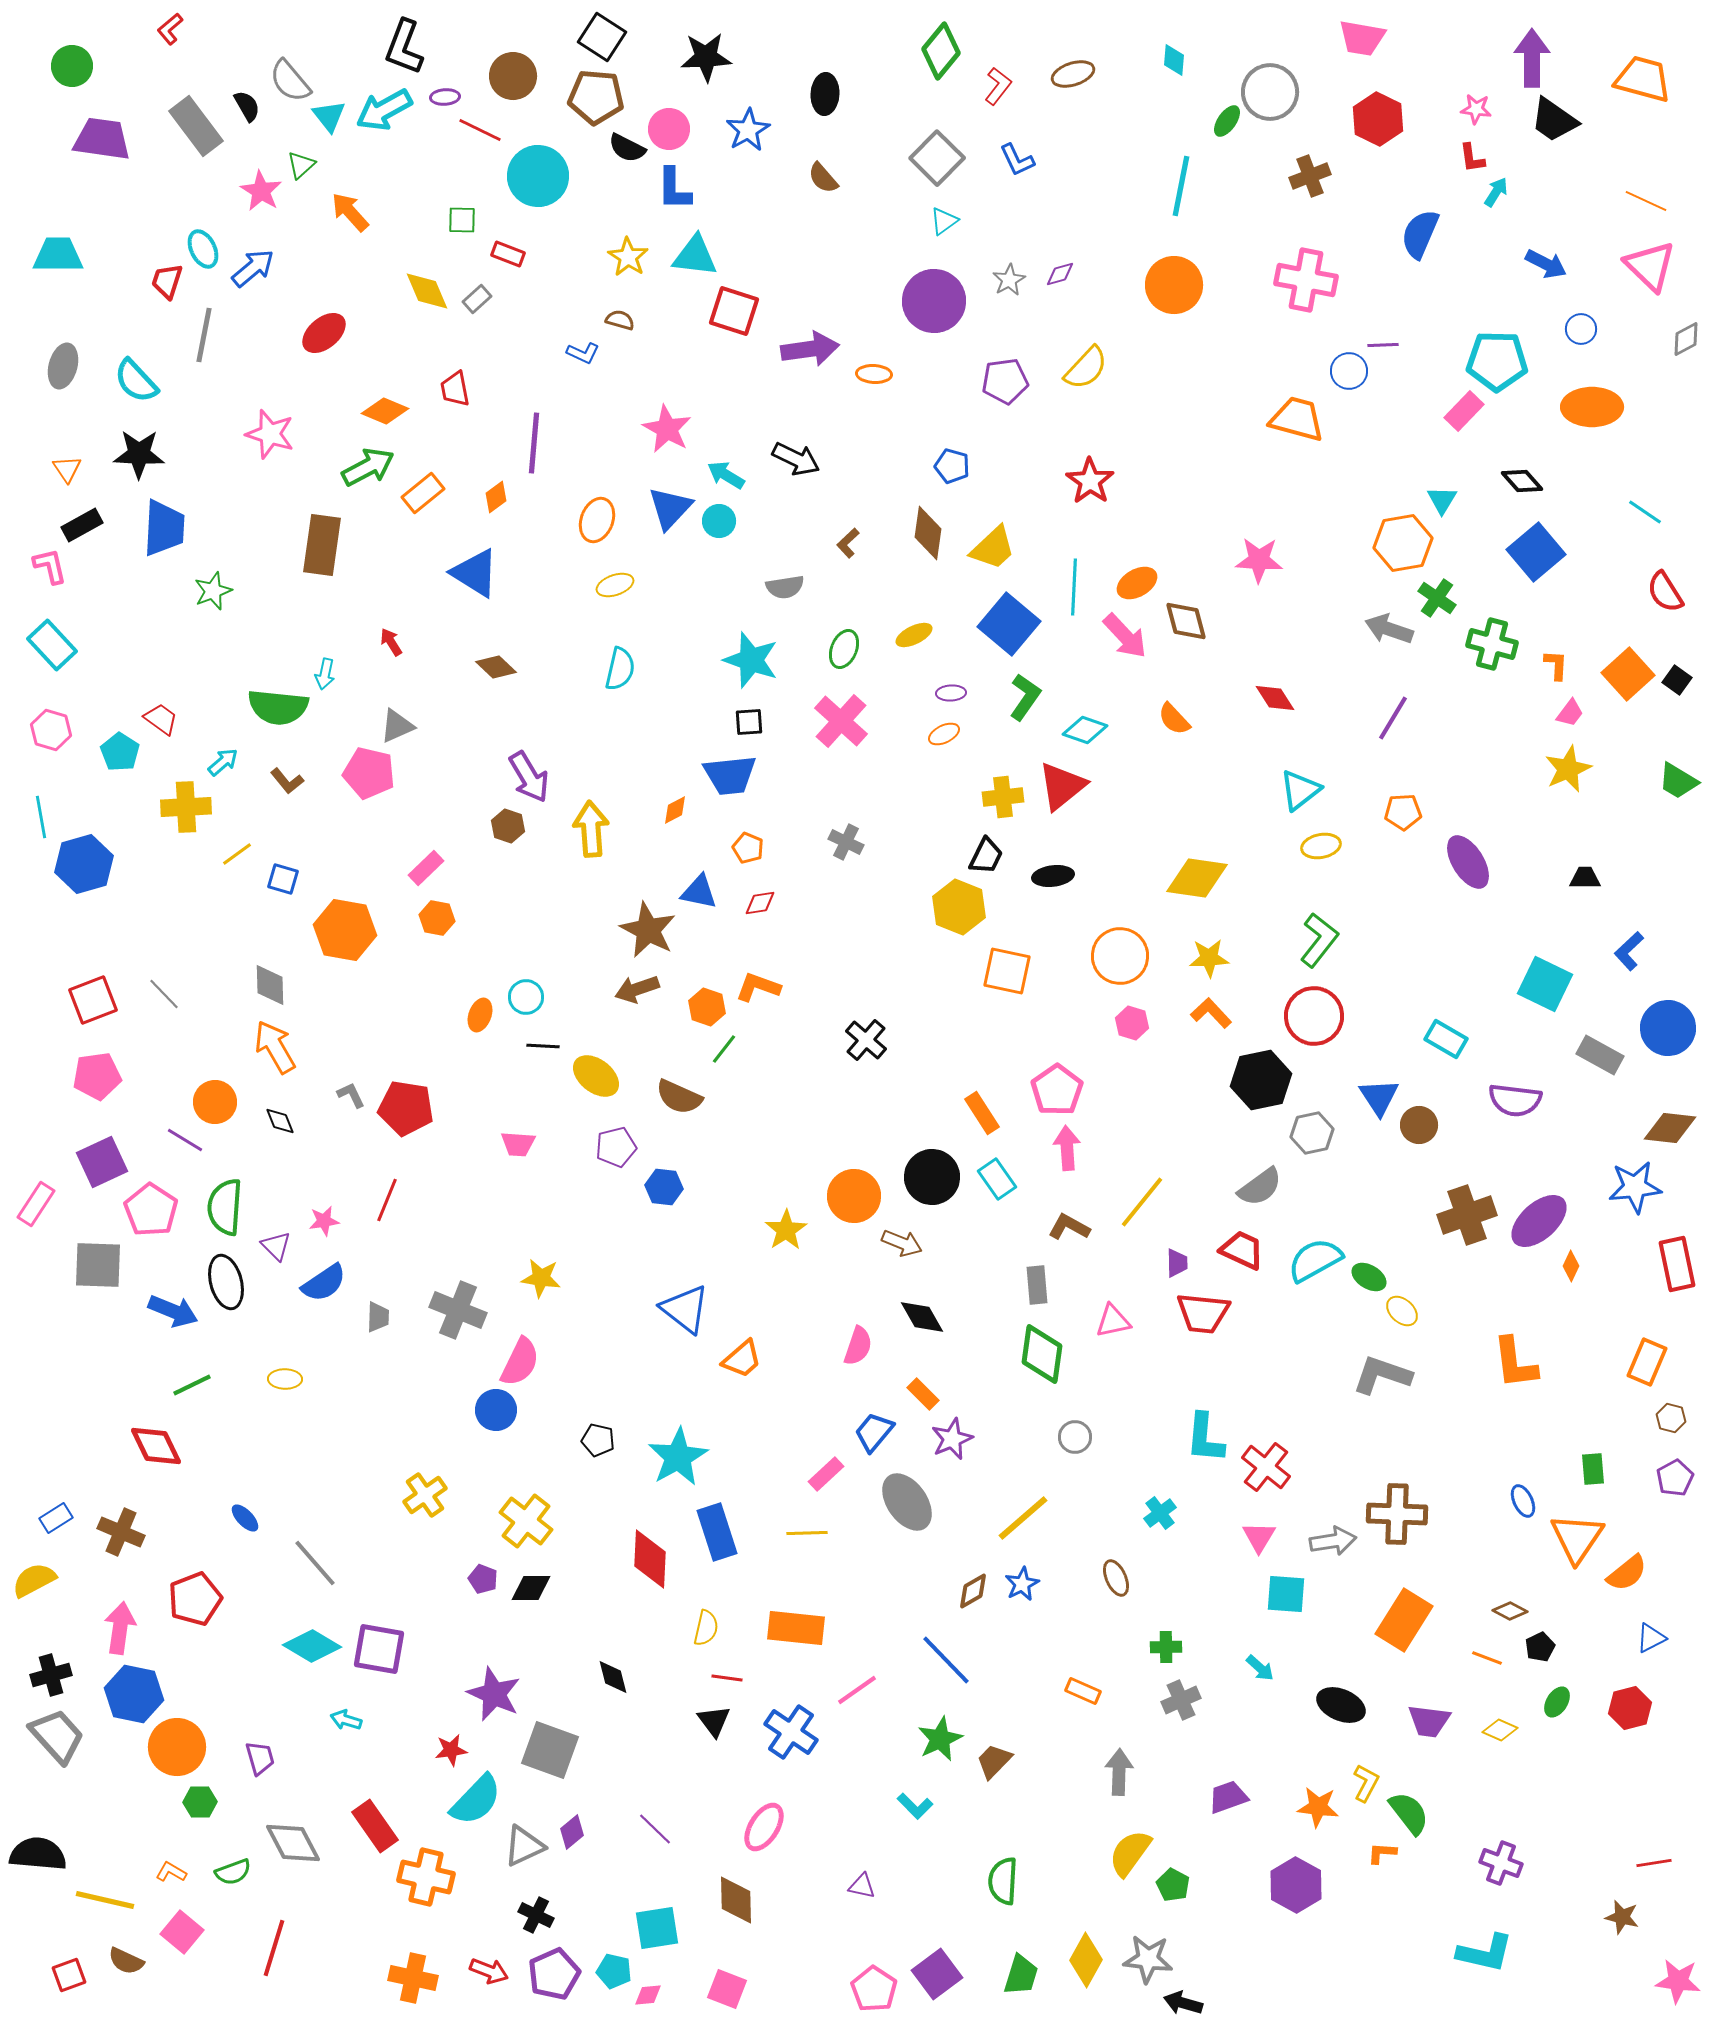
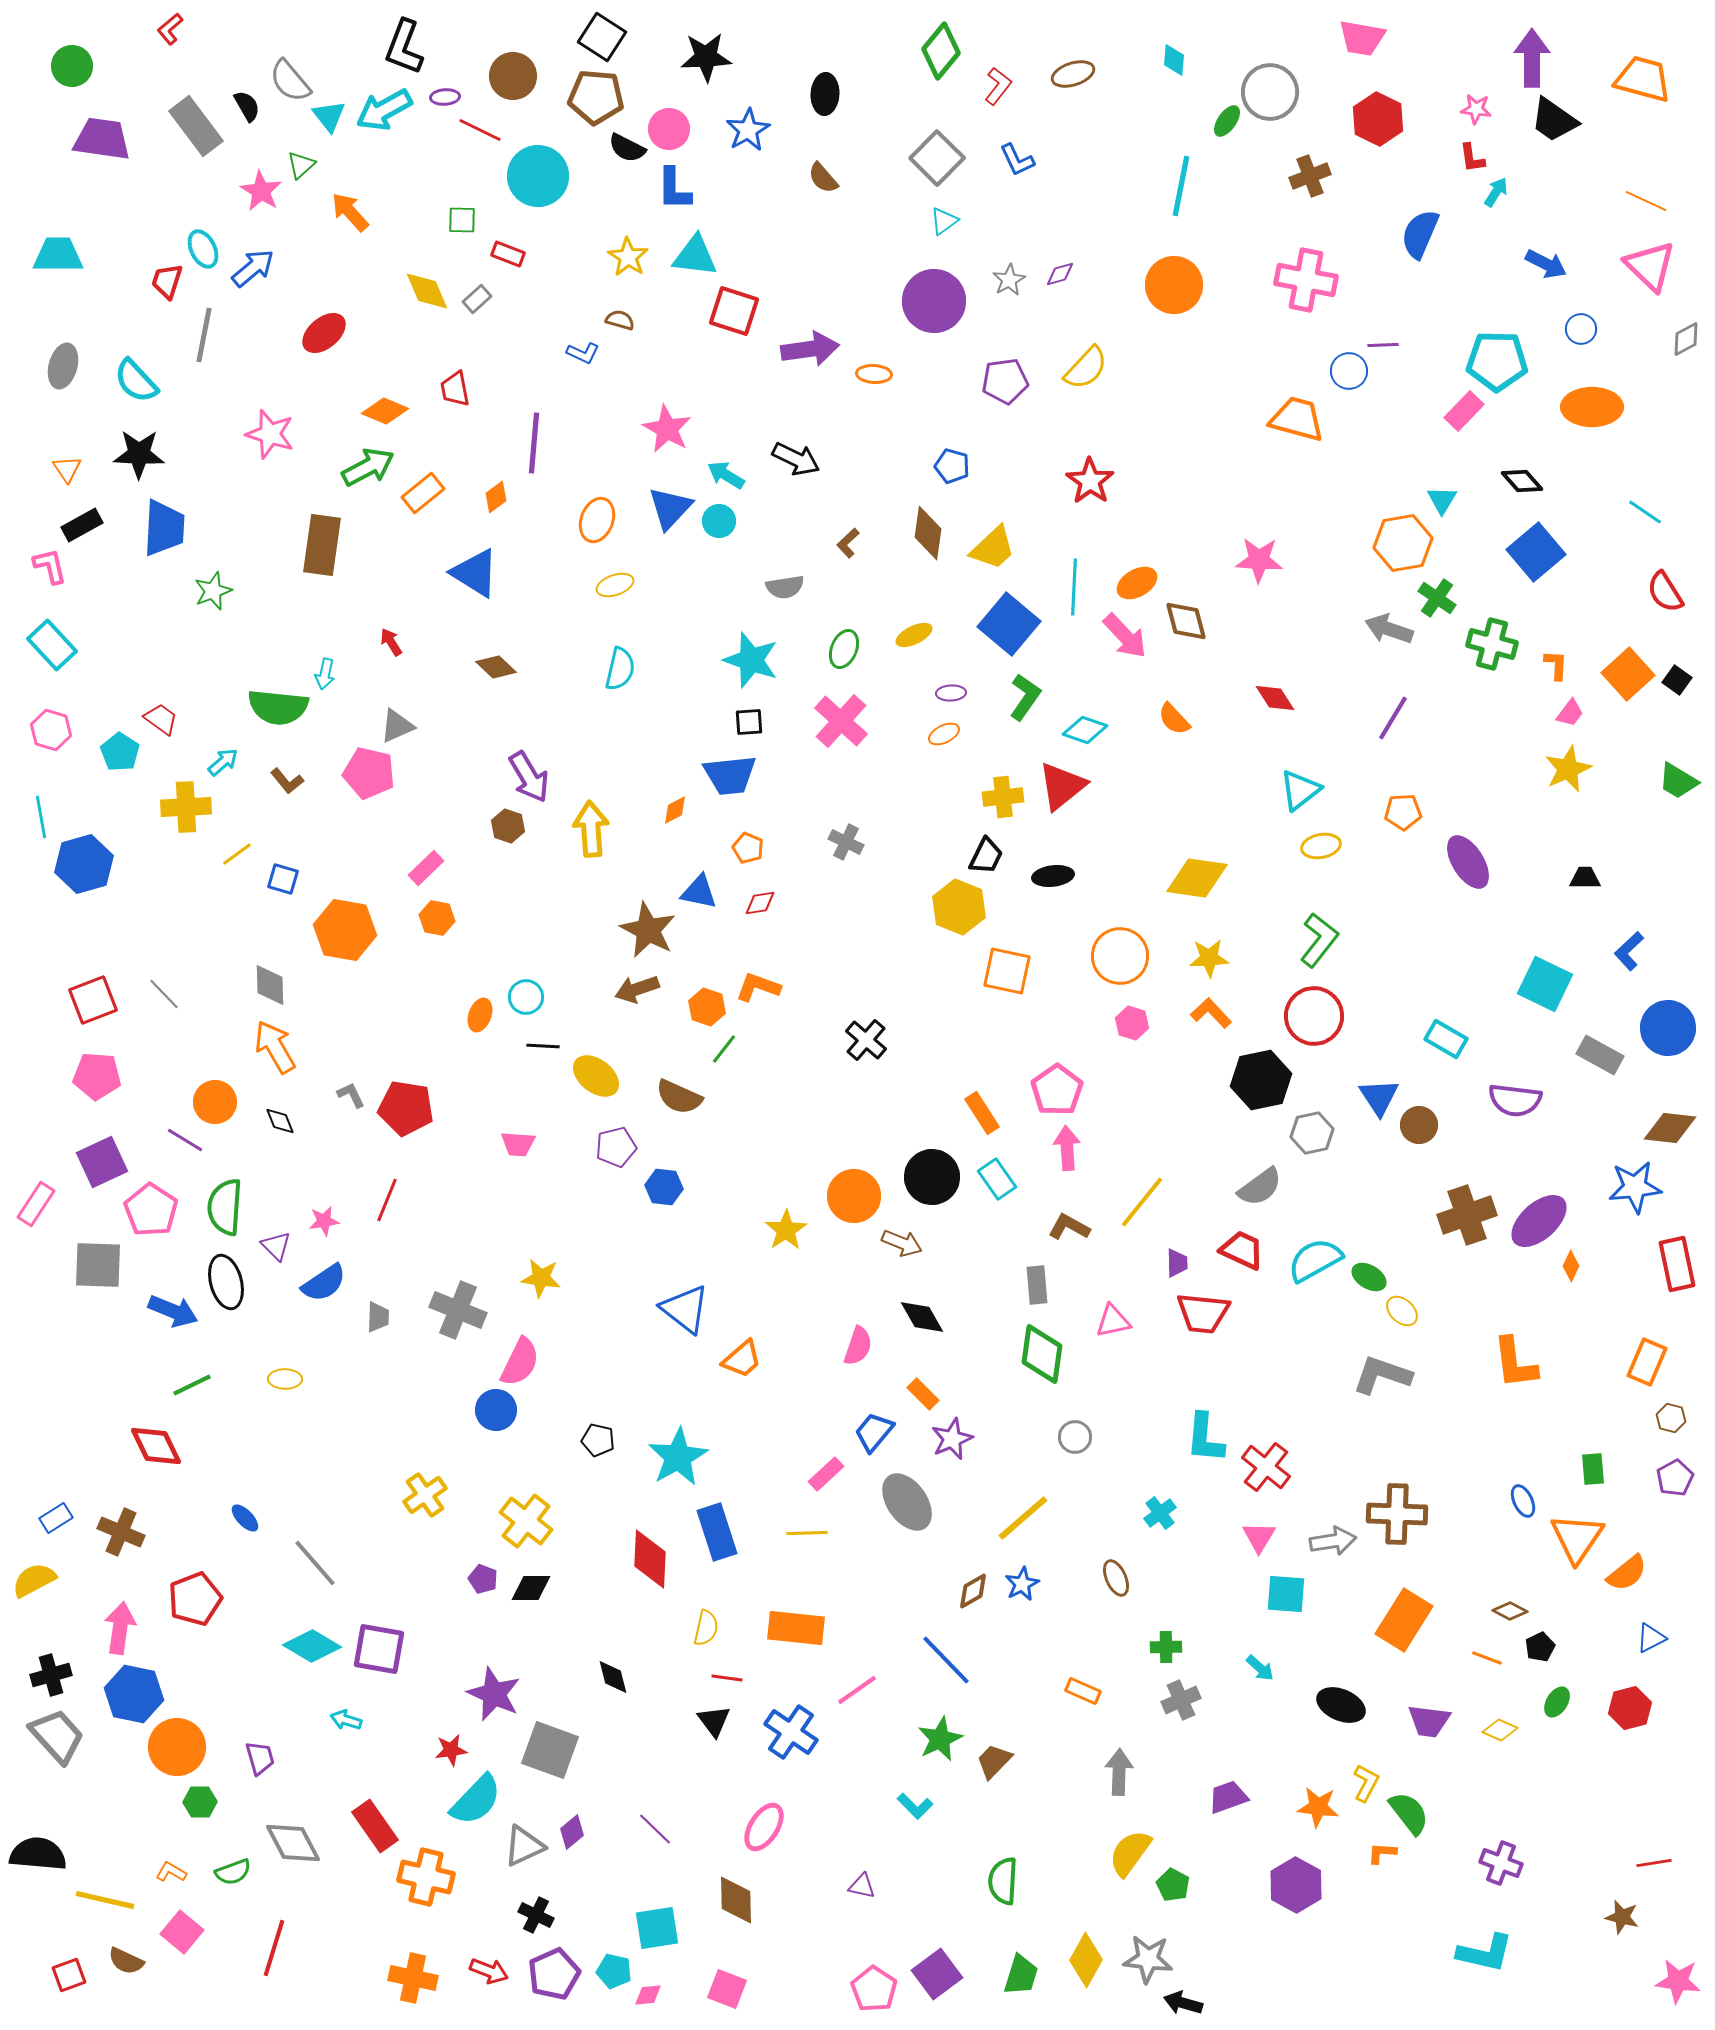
pink pentagon at (97, 1076): rotated 12 degrees clockwise
